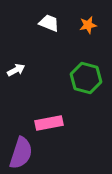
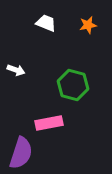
white trapezoid: moved 3 px left
white arrow: rotated 48 degrees clockwise
green hexagon: moved 13 px left, 7 px down
